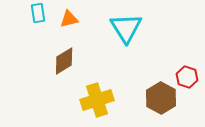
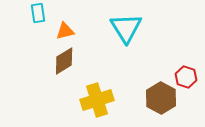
orange triangle: moved 4 px left, 12 px down
red hexagon: moved 1 px left
